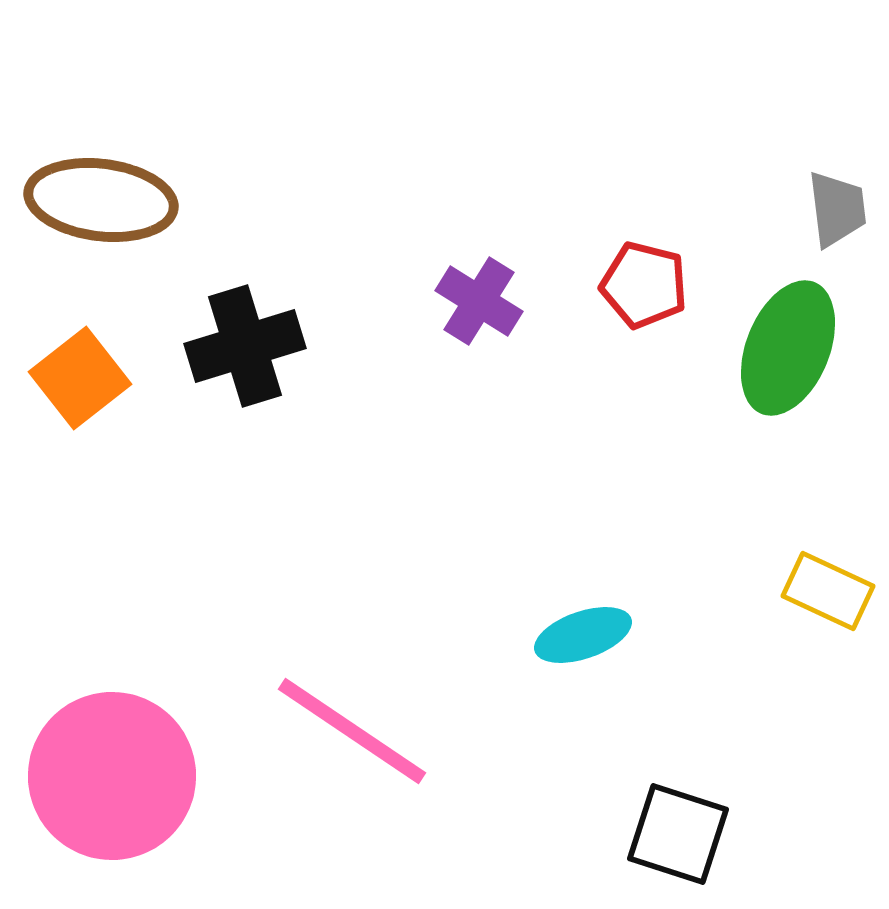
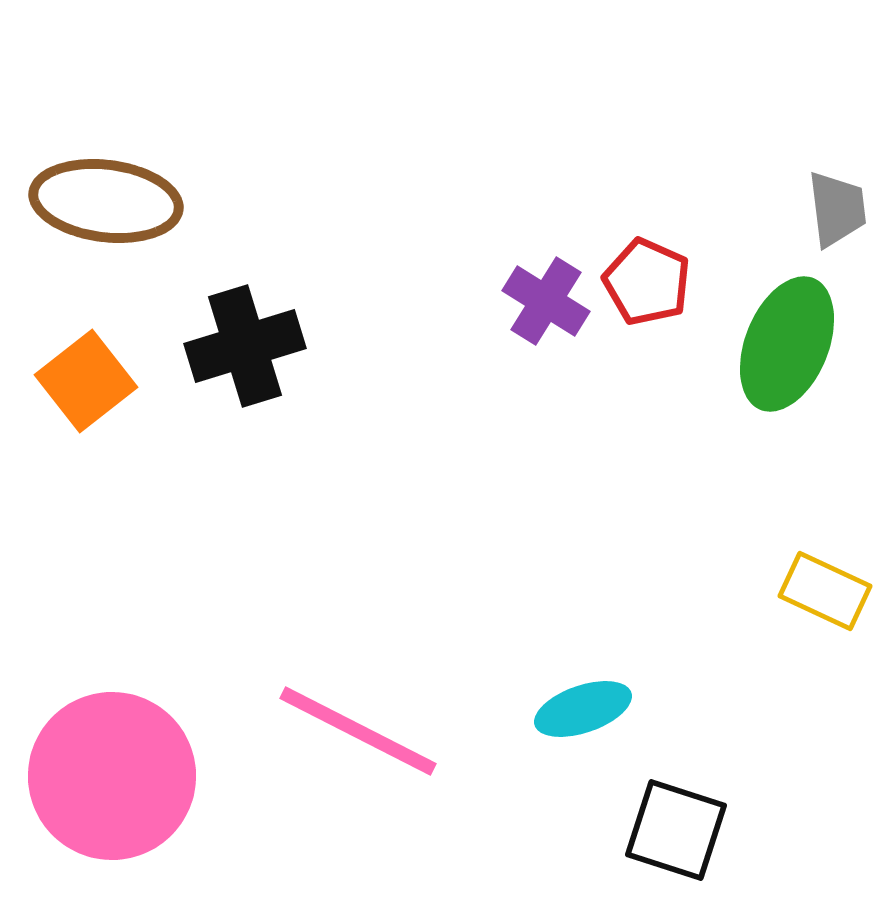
brown ellipse: moved 5 px right, 1 px down
red pentagon: moved 3 px right, 3 px up; rotated 10 degrees clockwise
purple cross: moved 67 px right
green ellipse: moved 1 px left, 4 px up
orange square: moved 6 px right, 3 px down
yellow rectangle: moved 3 px left
cyan ellipse: moved 74 px down
pink line: moved 6 px right; rotated 7 degrees counterclockwise
black square: moved 2 px left, 4 px up
